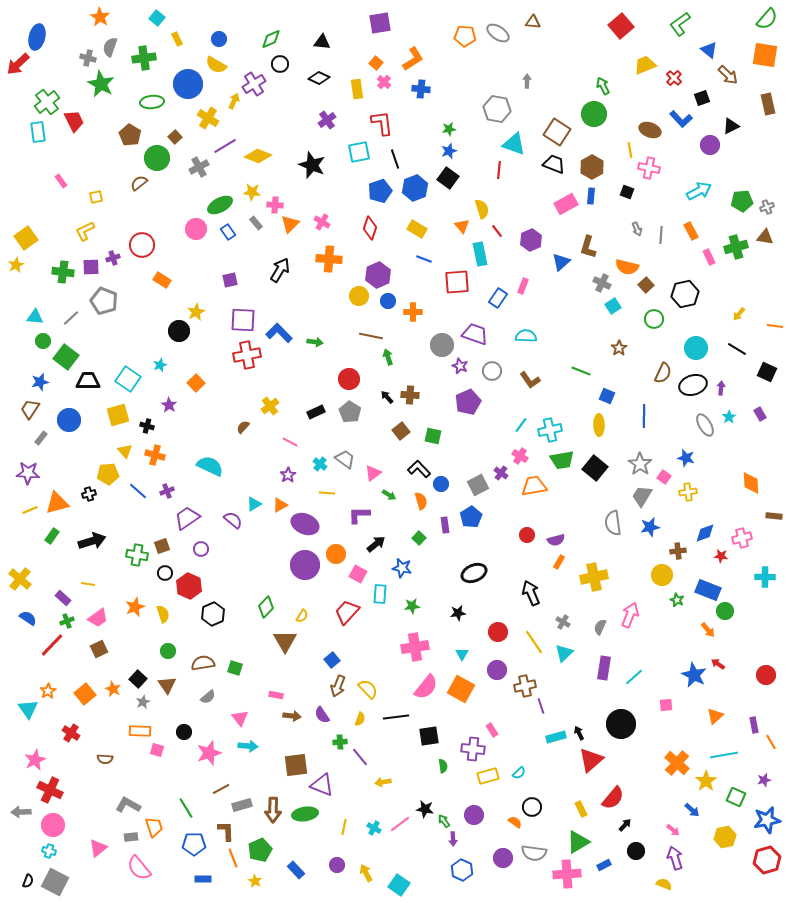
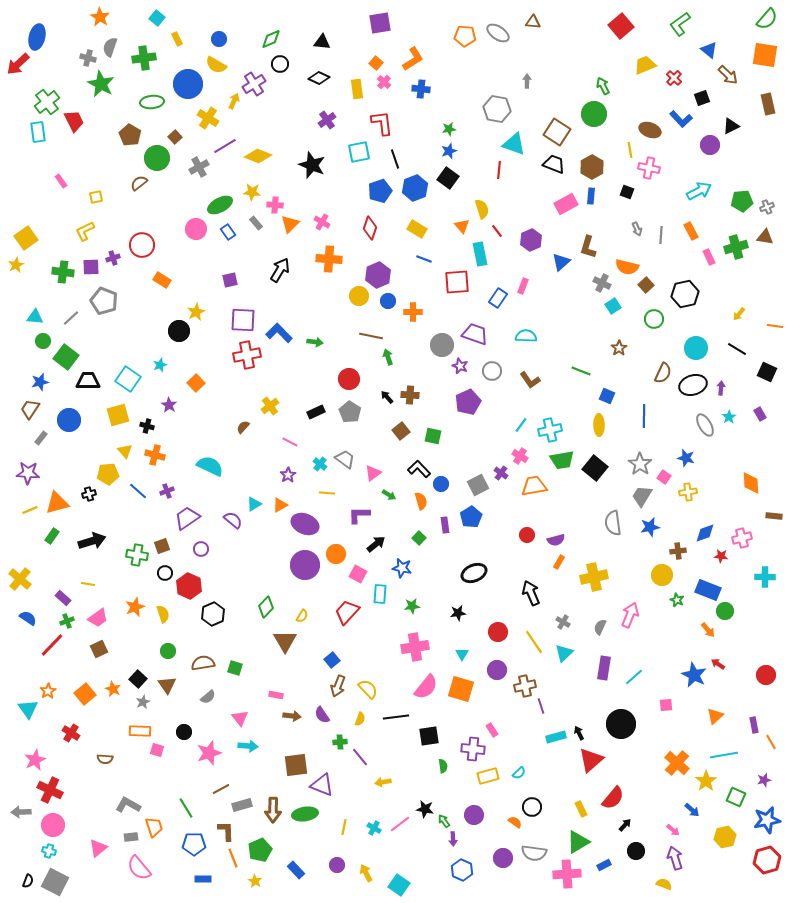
orange square at (461, 689): rotated 12 degrees counterclockwise
